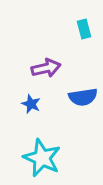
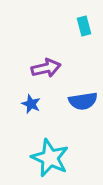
cyan rectangle: moved 3 px up
blue semicircle: moved 4 px down
cyan star: moved 8 px right
